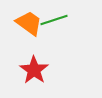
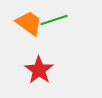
red star: moved 5 px right
